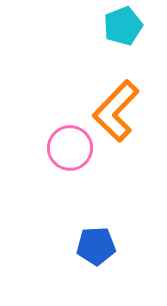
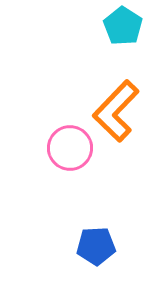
cyan pentagon: rotated 18 degrees counterclockwise
